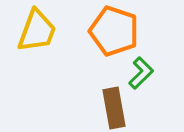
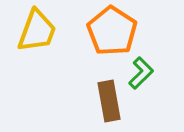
orange pentagon: moved 2 px left; rotated 15 degrees clockwise
brown rectangle: moved 5 px left, 7 px up
